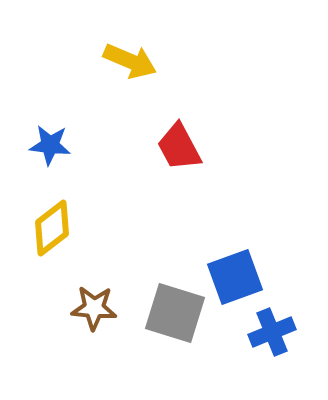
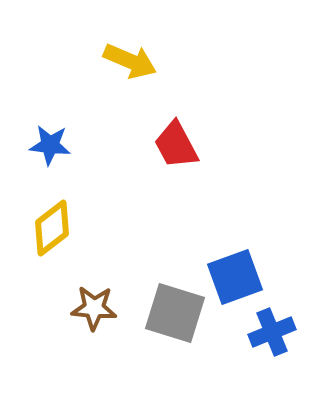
red trapezoid: moved 3 px left, 2 px up
